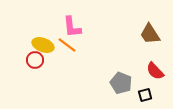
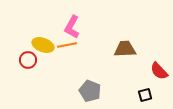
pink L-shape: rotated 35 degrees clockwise
brown trapezoid: moved 25 px left, 15 px down; rotated 120 degrees clockwise
orange line: rotated 48 degrees counterclockwise
red circle: moved 7 px left
red semicircle: moved 4 px right
gray pentagon: moved 31 px left, 8 px down
